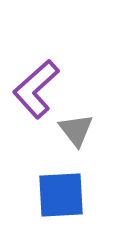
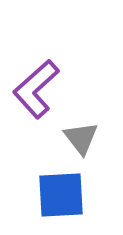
gray triangle: moved 5 px right, 8 px down
